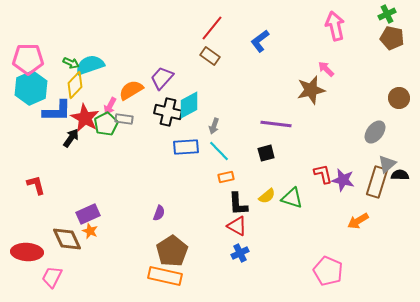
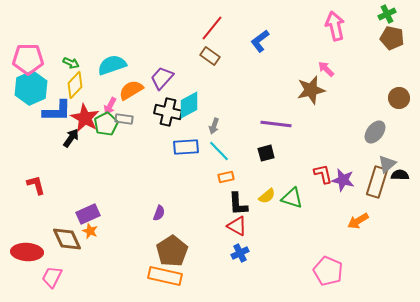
cyan semicircle at (90, 65): moved 22 px right
